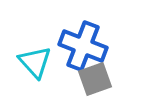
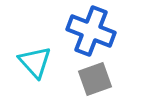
blue cross: moved 8 px right, 15 px up
